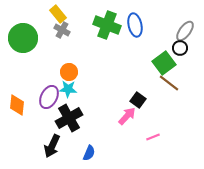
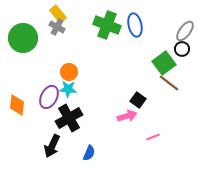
gray cross: moved 5 px left, 3 px up
black circle: moved 2 px right, 1 px down
pink arrow: rotated 30 degrees clockwise
